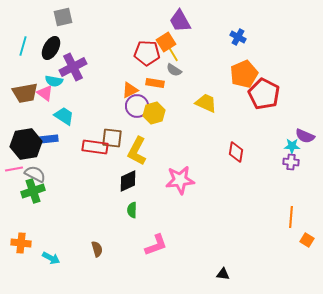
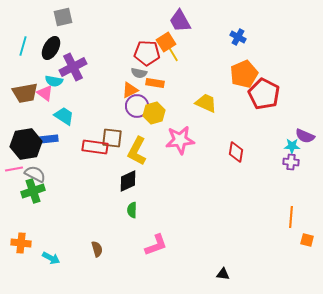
gray semicircle at (174, 70): moved 35 px left, 3 px down; rotated 21 degrees counterclockwise
pink star at (180, 180): moved 40 px up
orange square at (307, 240): rotated 16 degrees counterclockwise
